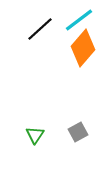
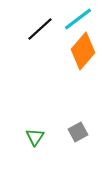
cyan line: moved 1 px left, 1 px up
orange diamond: moved 3 px down
green triangle: moved 2 px down
